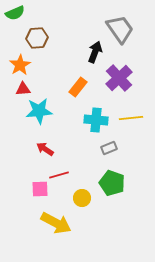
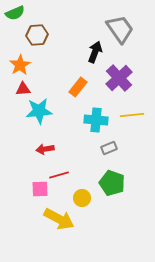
brown hexagon: moved 3 px up
yellow line: moved 1 px right, 3 px up
red arrow: rotated 42 degrees counterclockwise
yellow arrow: moved 3 px right, 4 px up
